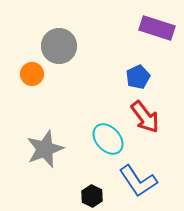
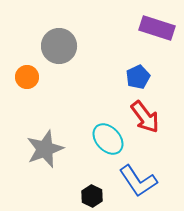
orange circle: moved 5 px left, 3 px down
